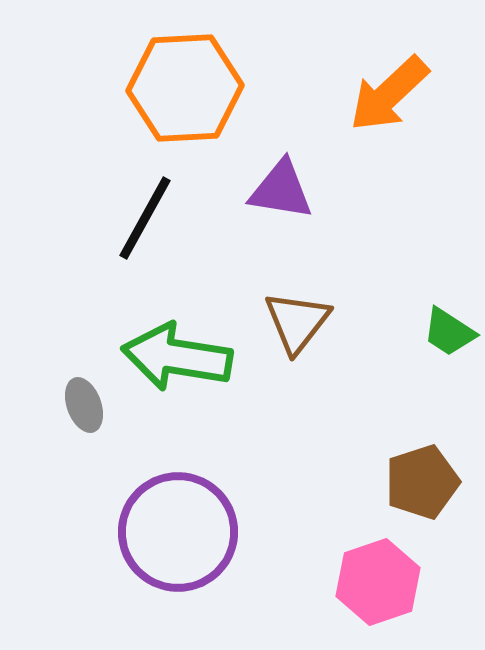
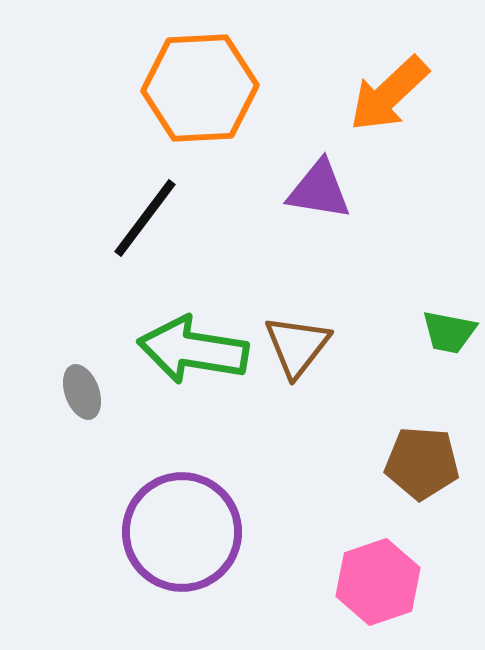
orange hexagon: moved 15 px right
purple triangle: moved 38 px right
black line: rotated 8 degrees clockwise
brown triangle: moved 24 px down
green trapezoid: rotated 22 degrees counterclockwise
green arrow: moved 16 px right, 7 px up
gray ellipse: moved 2 px left, 13 px up
brown pentagon: moved 19 px up; rotated 22 degrees clockwise
purple circle: moved 4 px right
